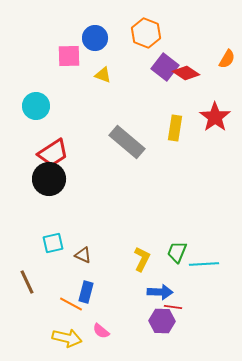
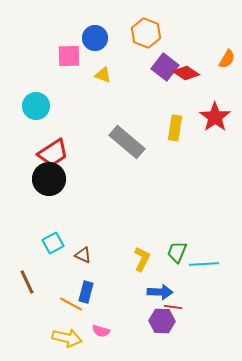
cyan square: rotated 15 degrees counterclockwise
pink semicircle: rotated 24 degrees counterclockwise
